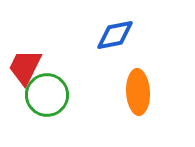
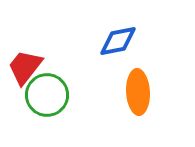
blue diamond: moved 3 px right, 6 px down
red trapezoid: rotated 12 degrees clockwise
